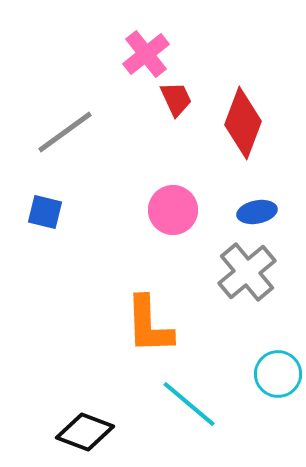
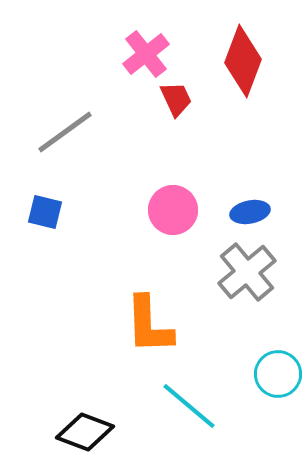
red diamond: moved 62 px up
blue ellipse: moved 7 px left
cyan line: moved 2 px down
